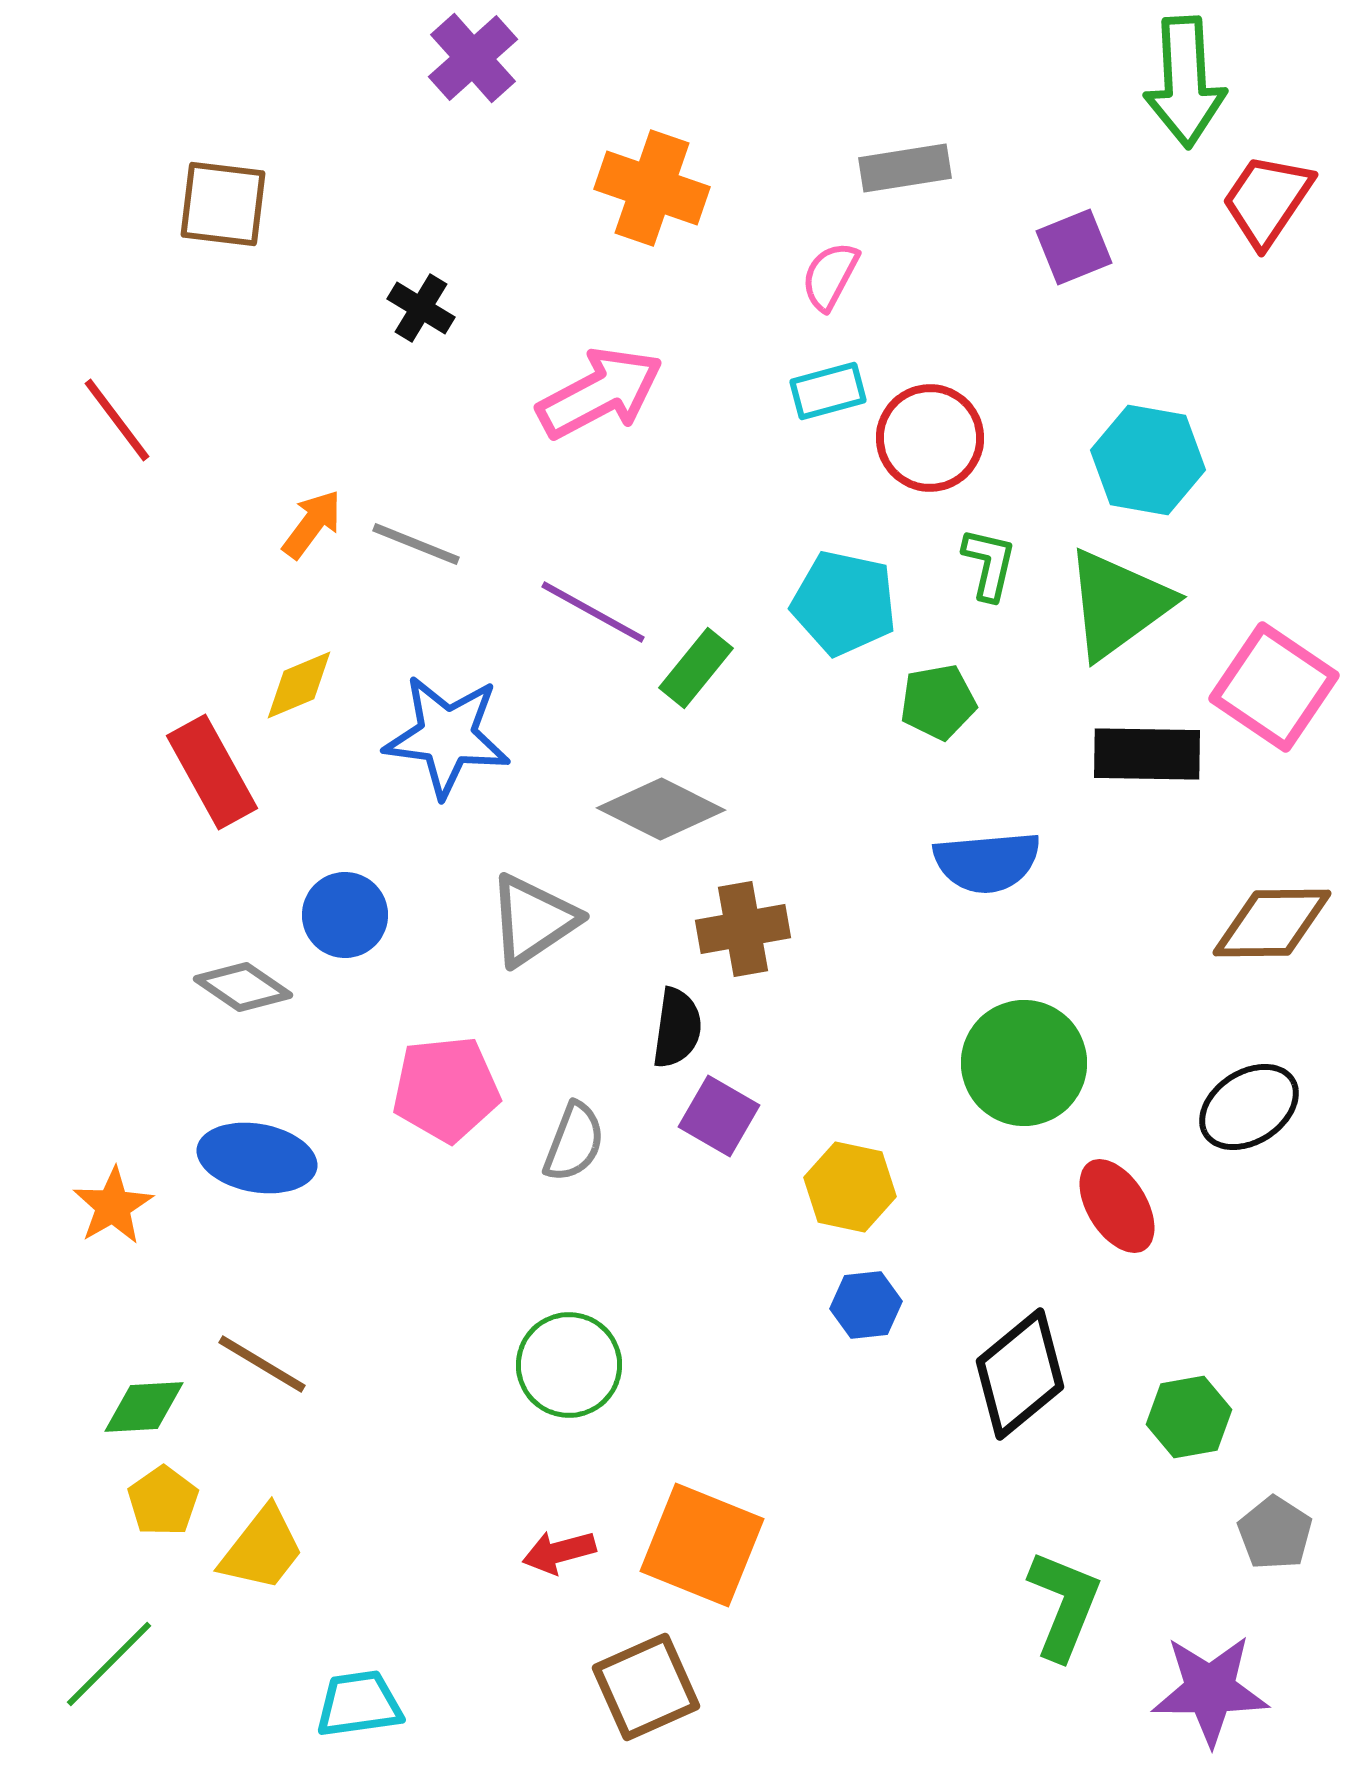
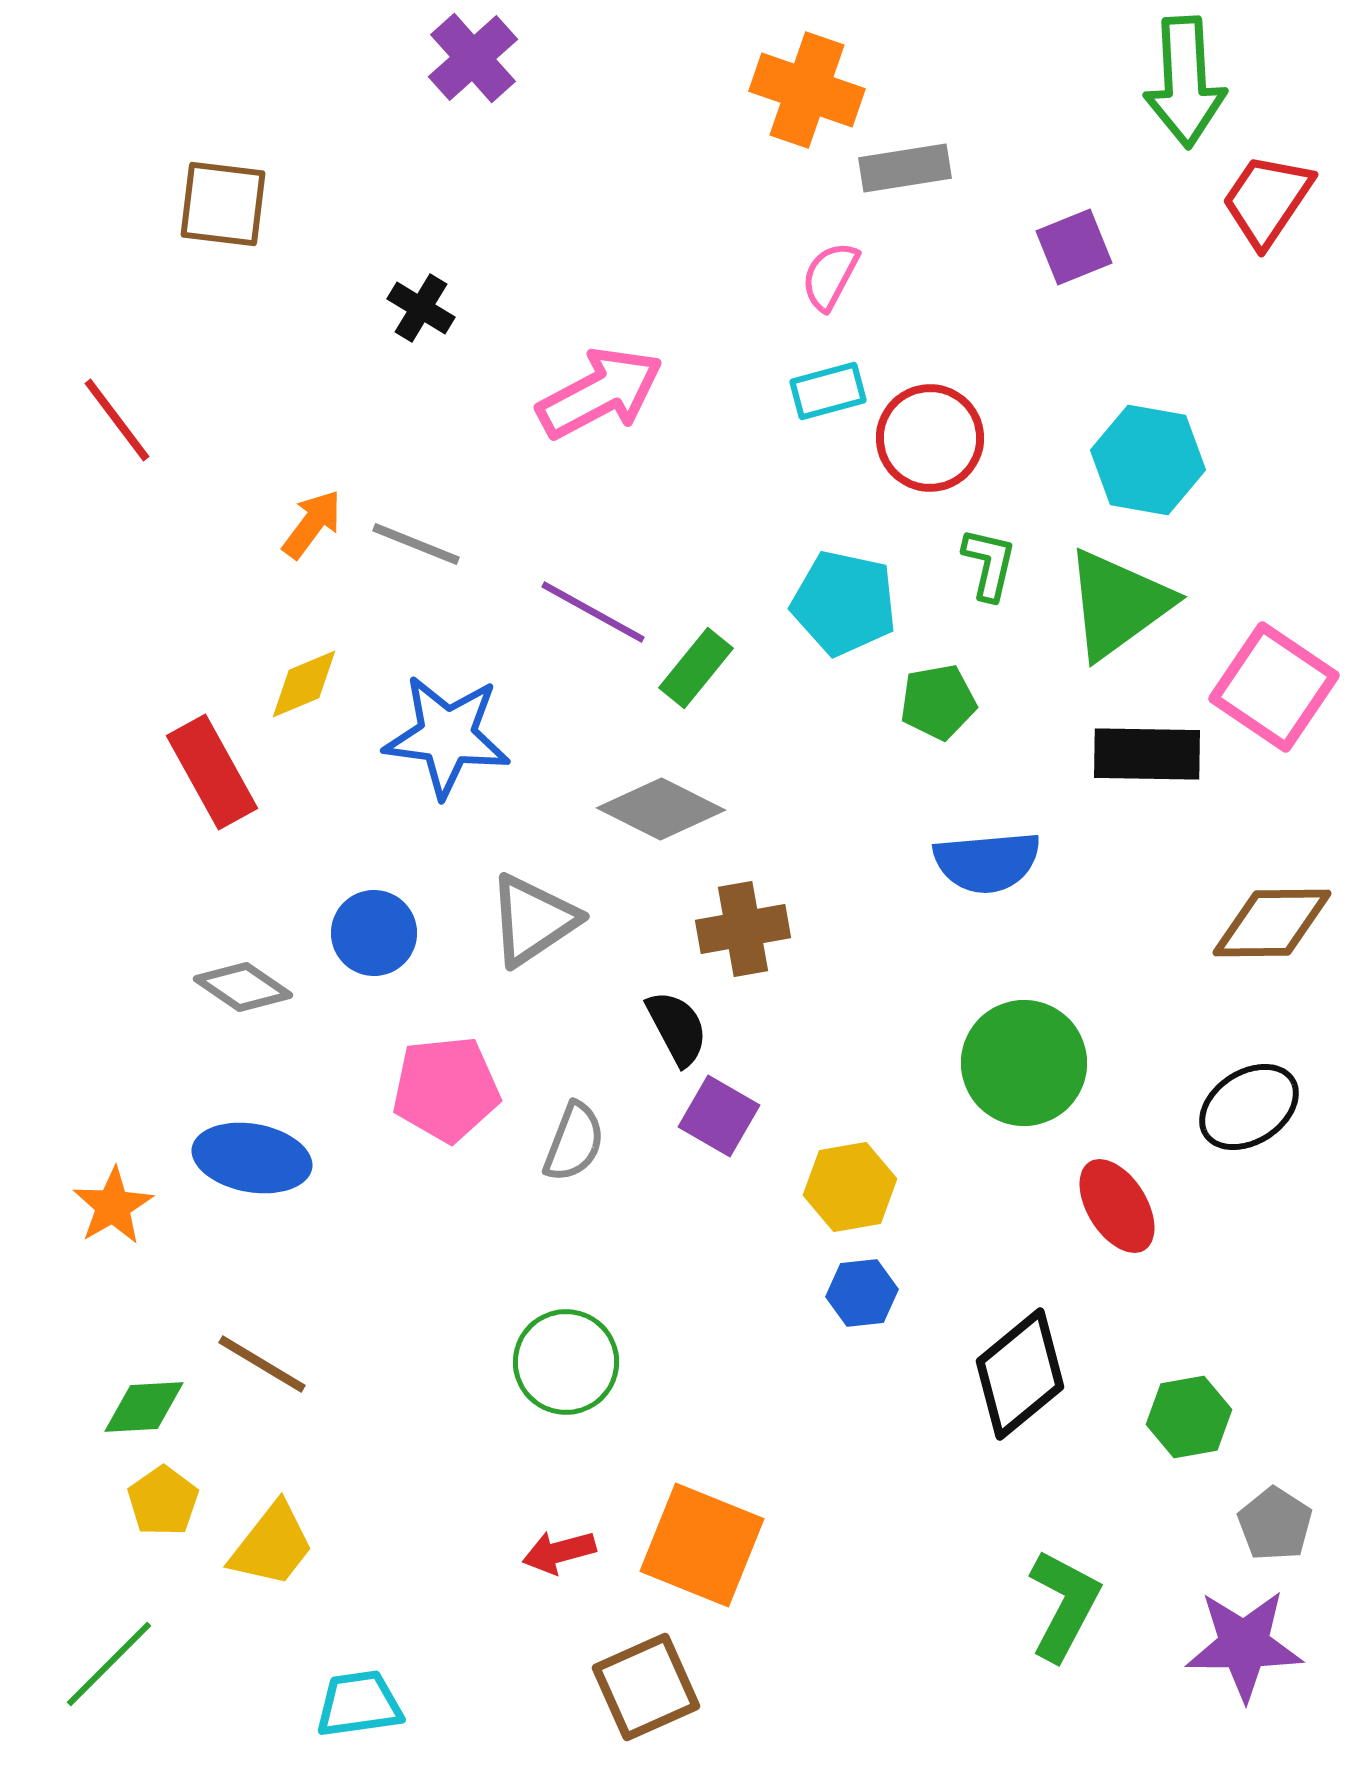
orange cross at (652, 188): moved 155 px right, 98 px up
yellow diamond at (299, 685): moved 5 px right, 1 px up
blue circle at (345, 915): moved 29 px right, 18 px down
black semicircle at (677, 1028): rotated 36 degrees counterclockwise
blue ellipse at (257, 1158): moved 5 px left
yellow hexagon at (850, 1187): rotated 22 degrees counterclockwise
blue hexagon at (866, 1305): moved 4 px left, 12 px up
green circle at (569, 1365): moved 3 px left, 3 px up
gray pentagon at (1275, 1533): moved 9 px up
yellow trapezoid at (262, 1549): moved 10 px right, 4 px up
green L-shape at (1064, 1605): rotated 6 degrees clockwise
purple star at (1210, 1690): moved 34 px right, 45 px up
